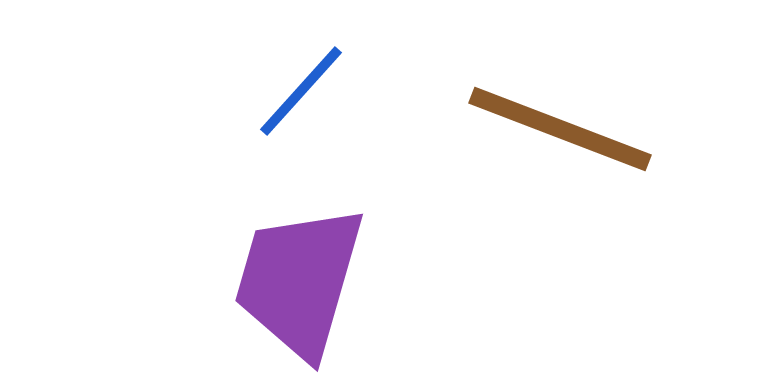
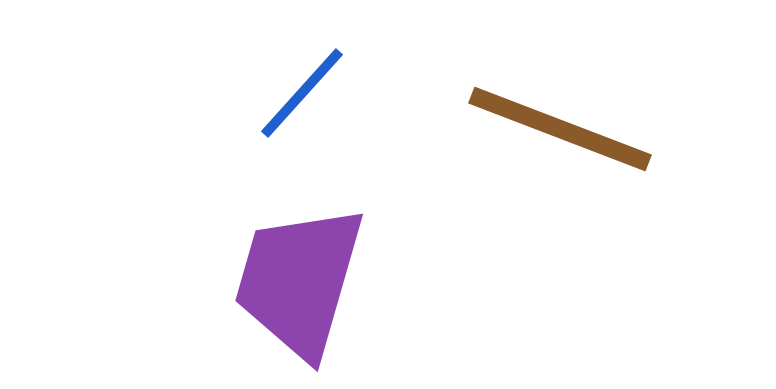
blue line: moved 1 px right, 2 px down
